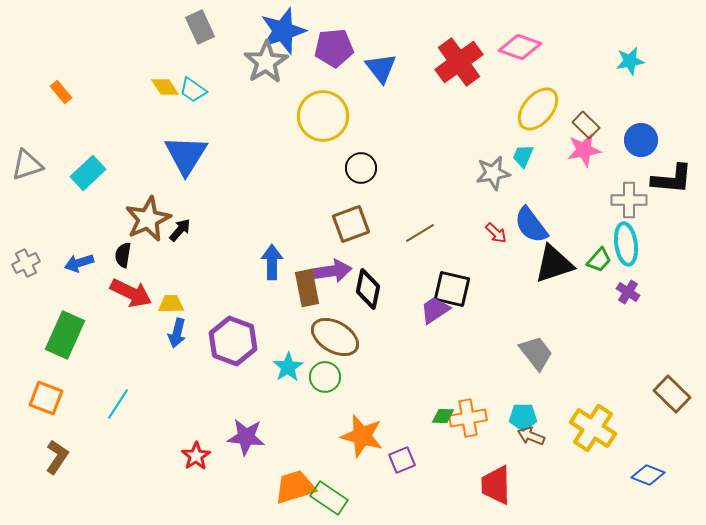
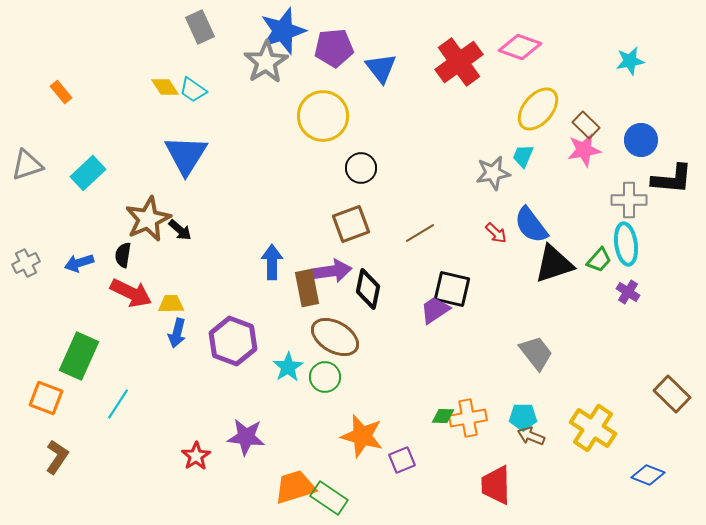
black arrow at (180, 230): rotated 90 degrees clockwise
green rectangle at (65, 335): moved 14 px right, 21 px down
